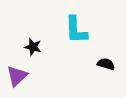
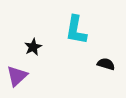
cyan L-shape: rotated 12 degrees clockwise
black star: rotated 30 degrees clockwise
